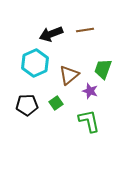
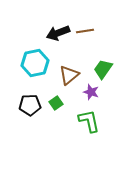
brown line: moved 1 px down
black arrow: moved 7 px right, 1 px up
cyan hexagon: rotated 12 degrees clockwise
green trapezoid: rotated 15 degrees clockwise
purple star: moved 1 px right, 1 px down
black pentagon: moved 3 px right
